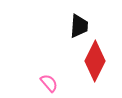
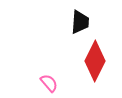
black trapezoid: moved 1 px right, 4 px up
